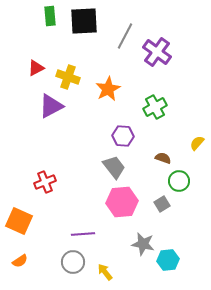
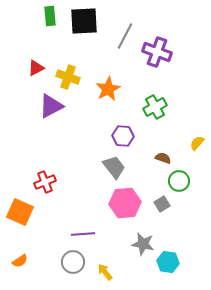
purple cross: rotated 16 degrees counterclockwise
pink hexagon: moved 3 px right, 1 px down
orange square: moved 1 px right, 9 px up
cyan hexagon: moved 2 px down; rotated 15 degrees clockwise
